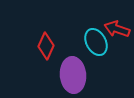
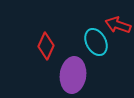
red arrow: moved 1 px right, 4 px up
purple ellipse: rotated 12 degrees clockwise
